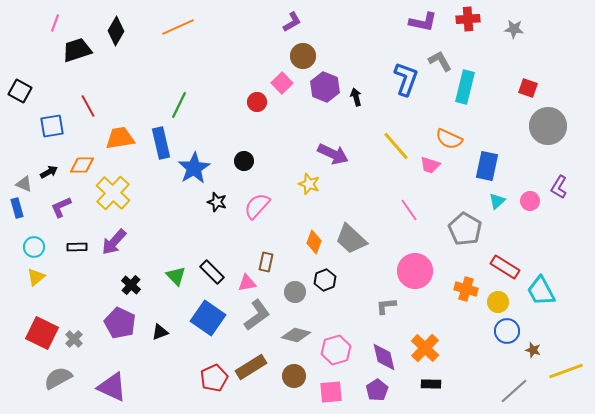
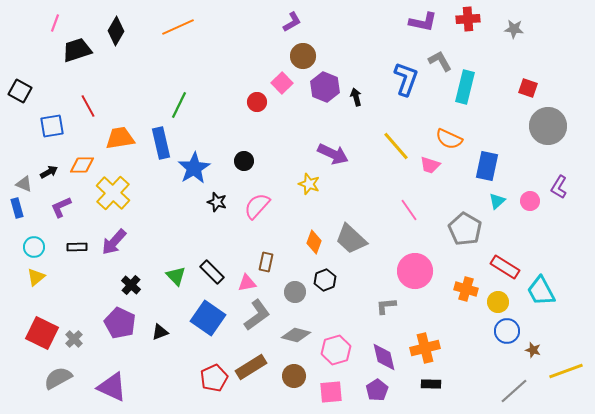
orange cross at (425, 348): rotated 32 degrees clockwise
